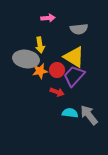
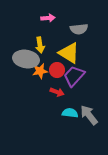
yellow triangle: moved 5 px left, 4 px up
